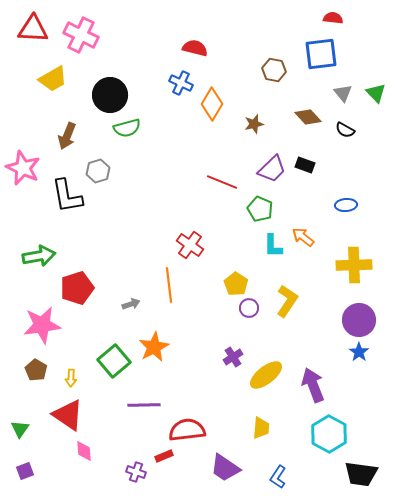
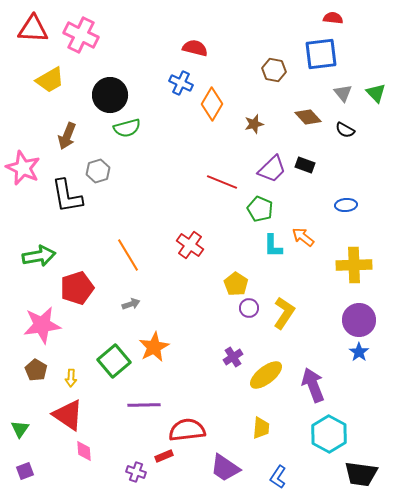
yellow trapezoid at (53, 79): moved 3 px left, 1 px down
orange line at (169, 285): moved 41 px left, 30 px up; rotated 24 degrees counterclockwise
yellow L-shape at (287, 301): moved 3 px left, 12 px down
